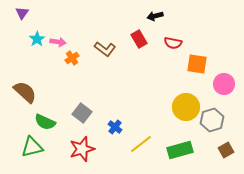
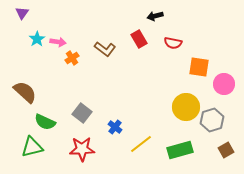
orange square: moved 2 px right, 3 px down
red star: rotated 15 degrees clockwise
